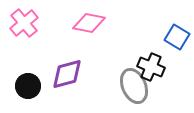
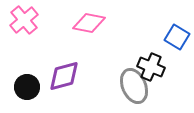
pink cross: moved 3 px up
purple diamond: moved 3 px left, 2 px down
black circle: moved 1 px left, 1 px down
